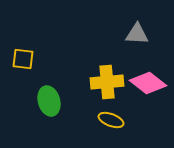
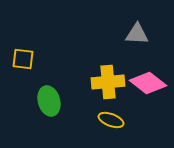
yellow cross: moved 1 px right
